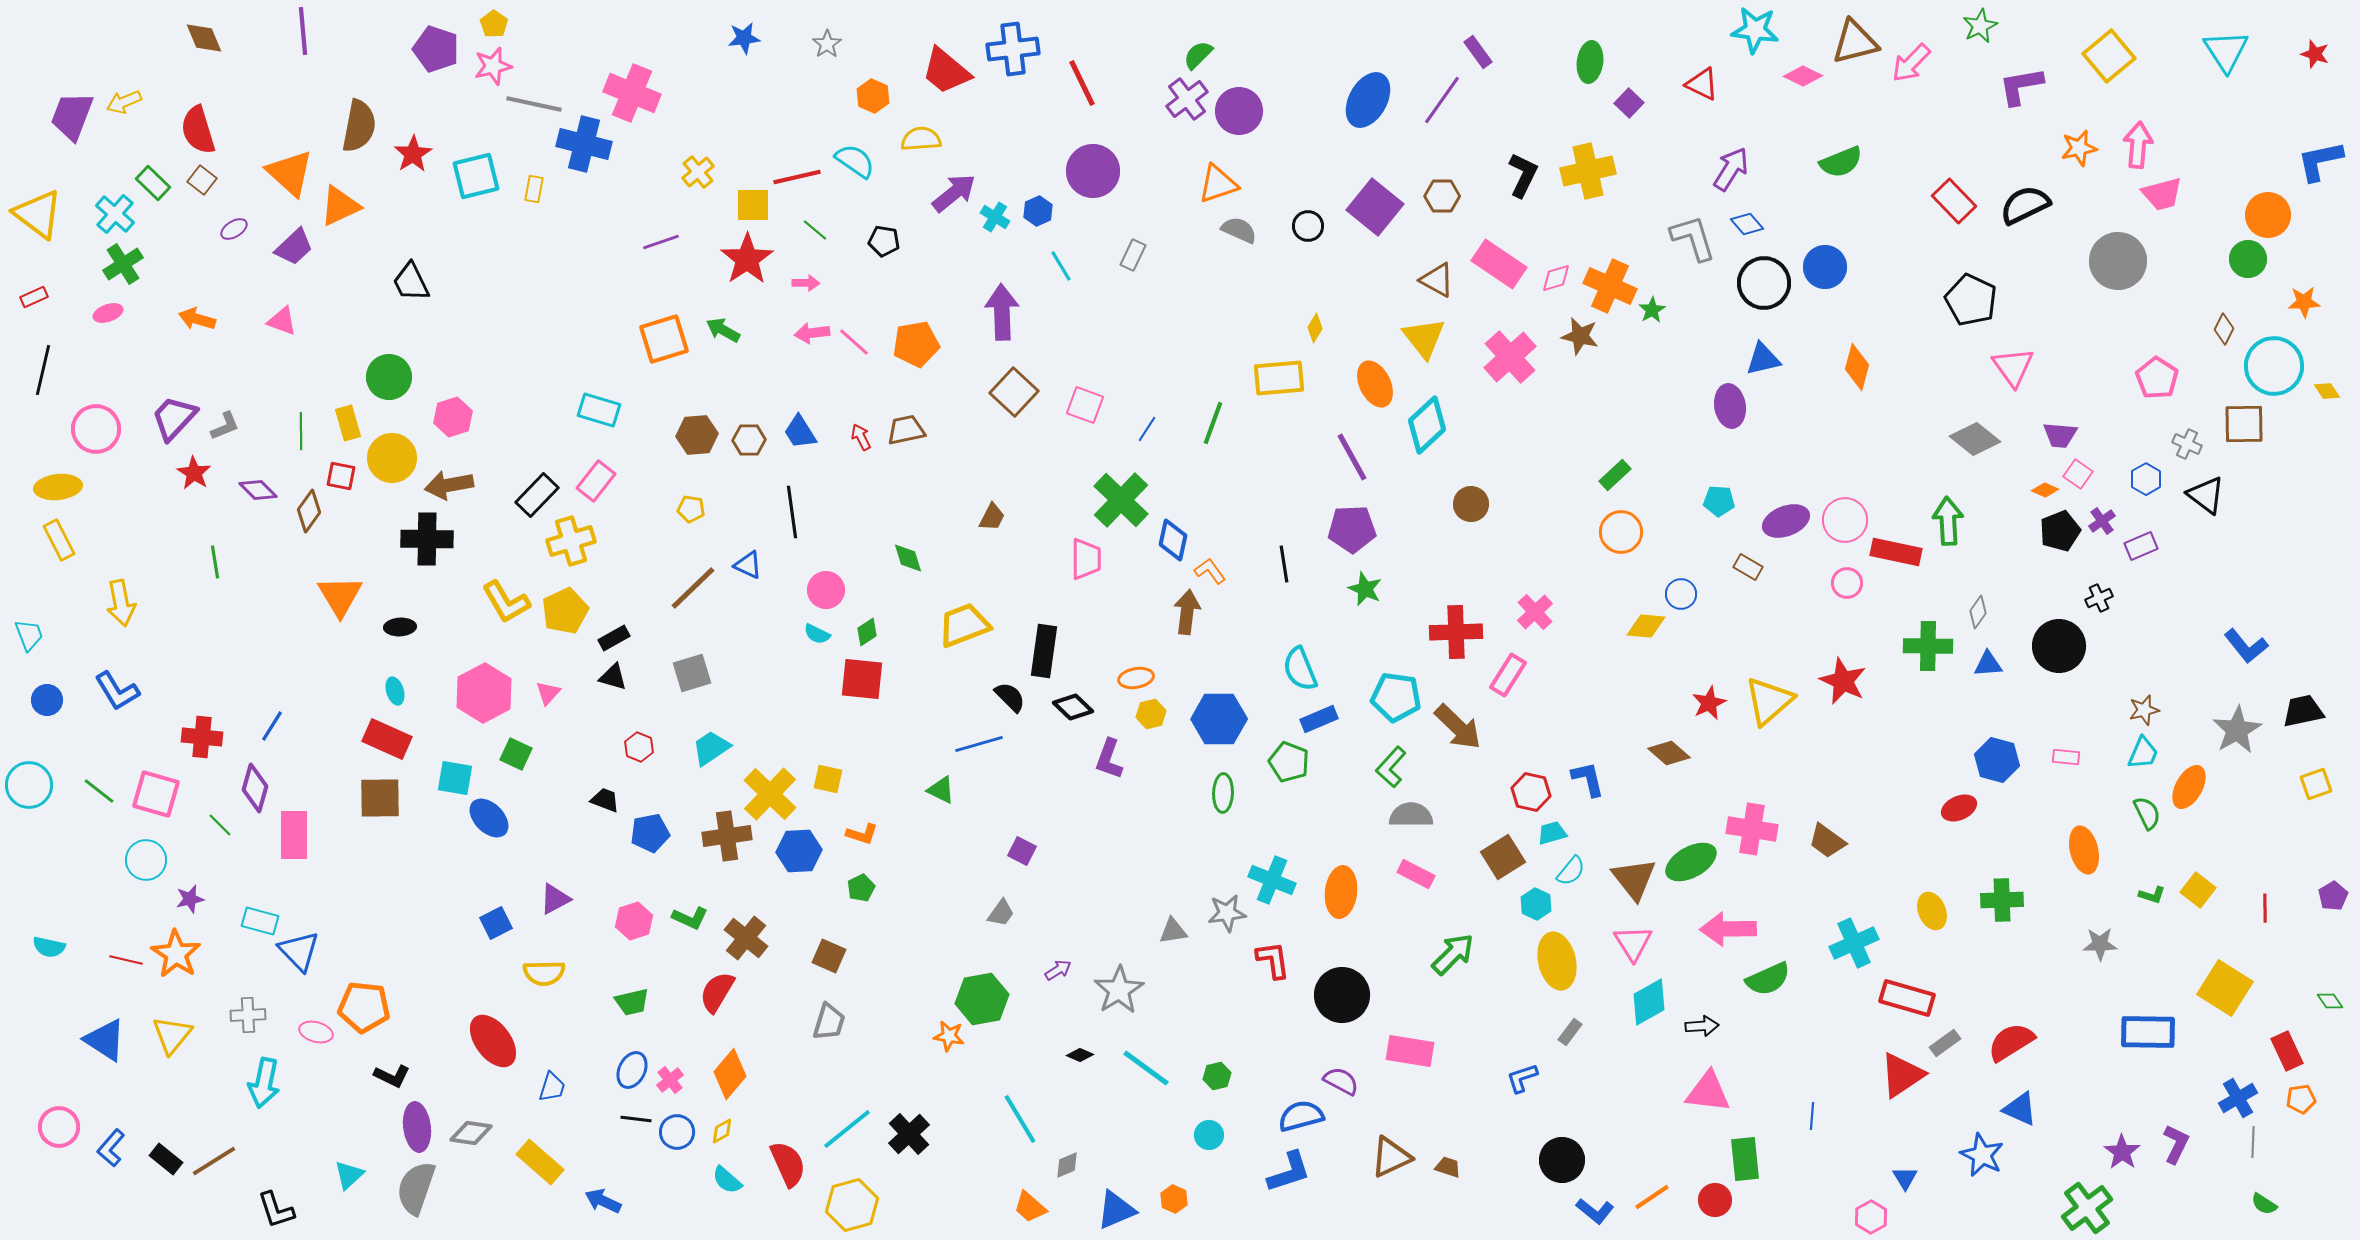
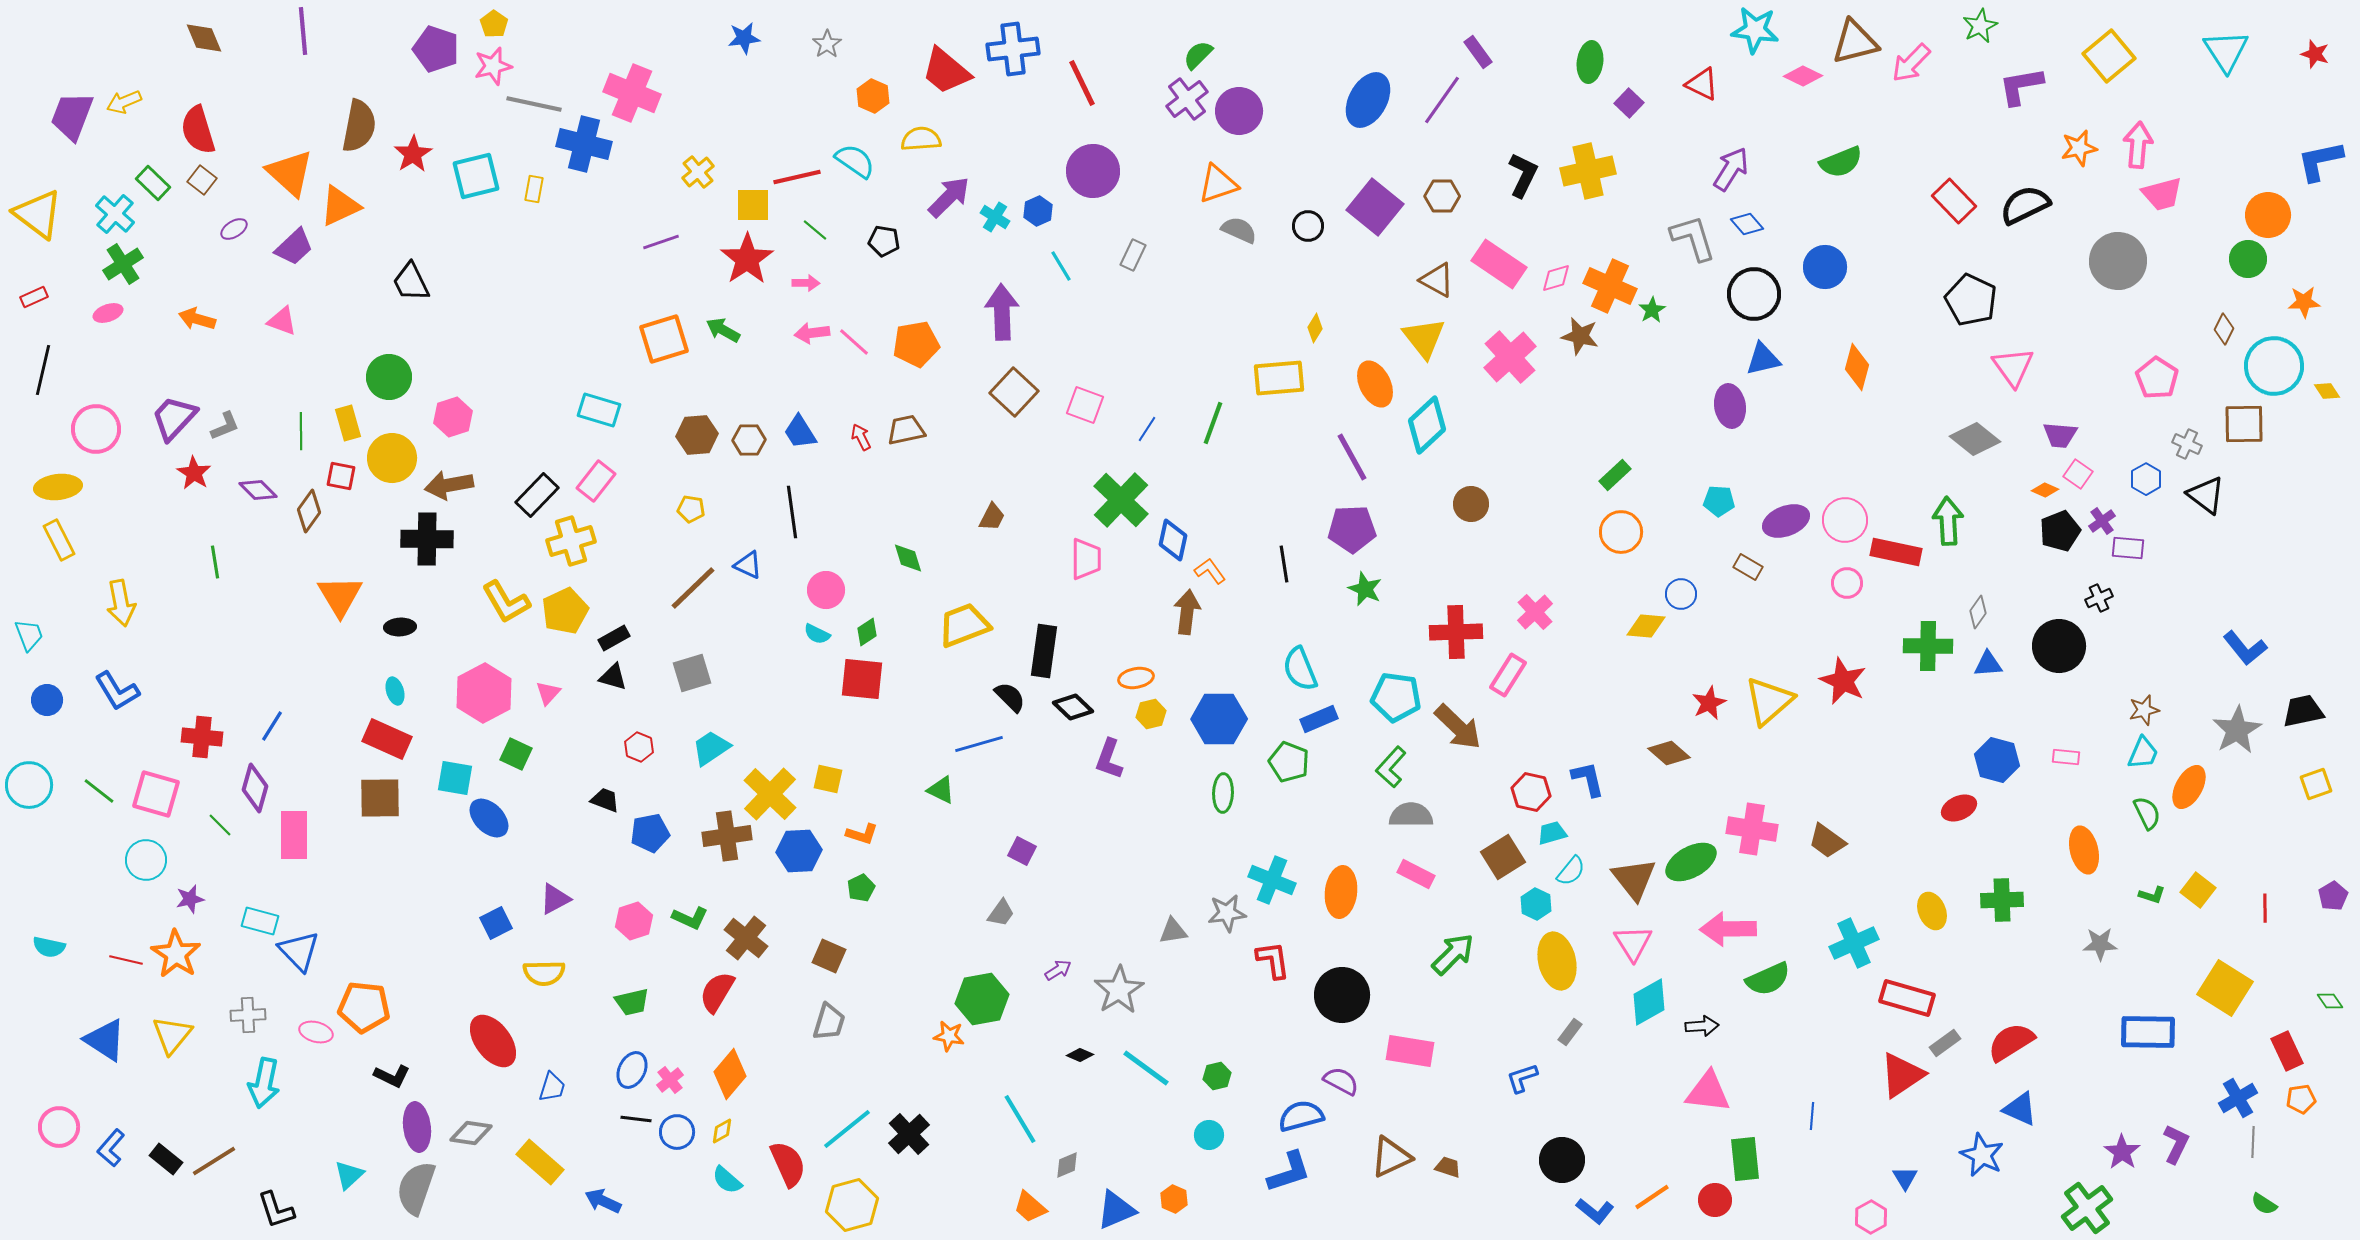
purple arrow at (954, 193): moved 5 px left, 4 px down; rotated 6 degrees counterclockwise
black circle at (1764, 283): moved 10 px left, 11 px down
purple rectangle at (2141, 546): moved 13 px left, 2 px down; rotated 28 degrees clockwise
blue L-shape at (2246, 646): moved 1 px left, 2 px down
